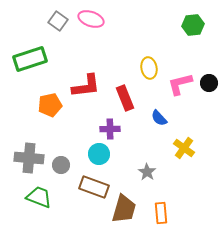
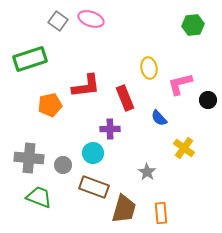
black circle: moved 1 px left, 17 px down
cyan circle: moved 6 px left, 1 px up
gray circle: moved 2 px right
